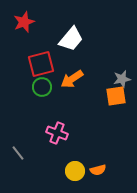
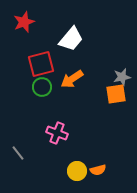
gray star: moved 2 px up
orange square: moved 2 px up
yellow circle: moved 2 px right
